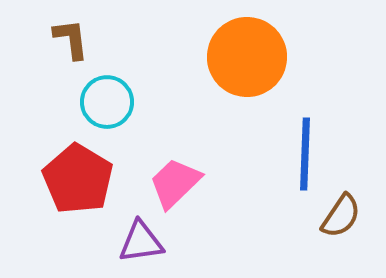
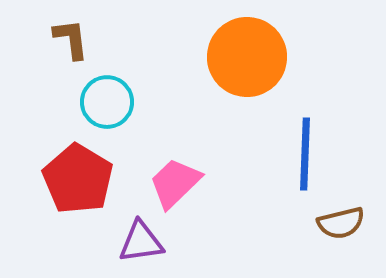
brown semicircle: moved 7 px down; rotated 42 degrees clockwise
